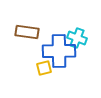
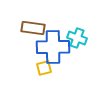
brown rectangle: moved 6 px right, 4 px up
blue cross: moved 6 px left, 4 px up
